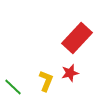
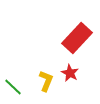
red star: rotated 30 degrees counterclockwise
